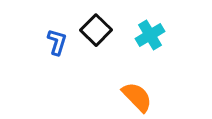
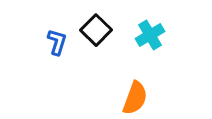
orange semicircle: moved 2 px left, 1 px down; rotated 64 degrees clockwise
